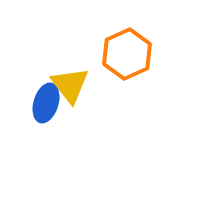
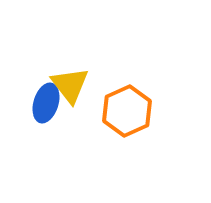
orange hexagon: moved 57 px down
